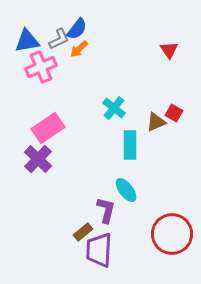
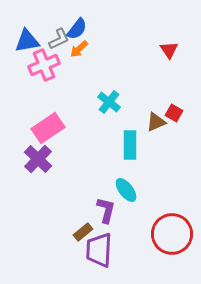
pink cross: moved 3 px right, 2 px up
cyan cross: moved 5 px left, 6 px up
